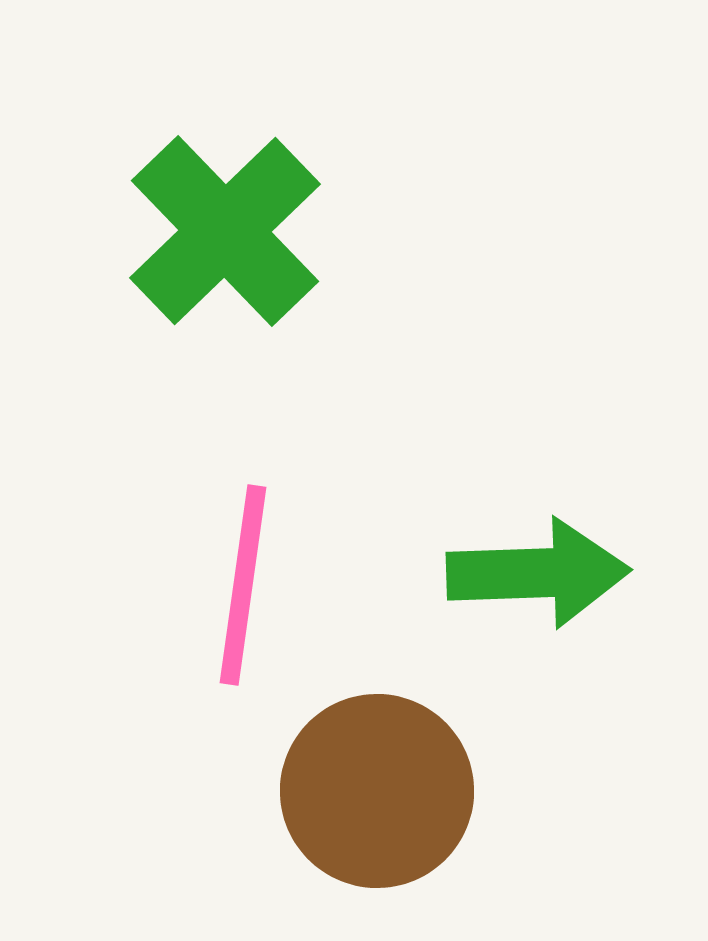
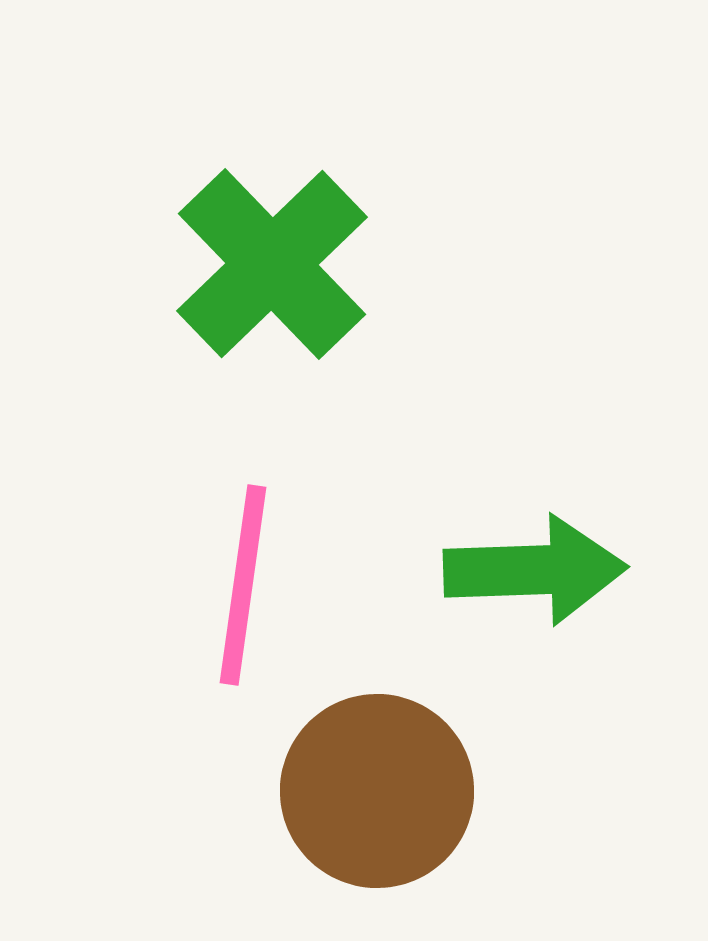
green cross: moved 47 px right, 33 px down
green arrow: moved 3 px left, 3 px up
